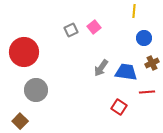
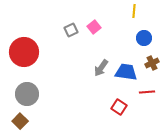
gray circle: moved 9 px left, 4 px down
